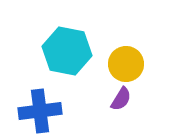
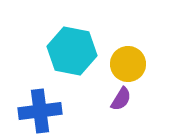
cyan hexagon: moved 5 px right
yellow circle: moved 2 px right
